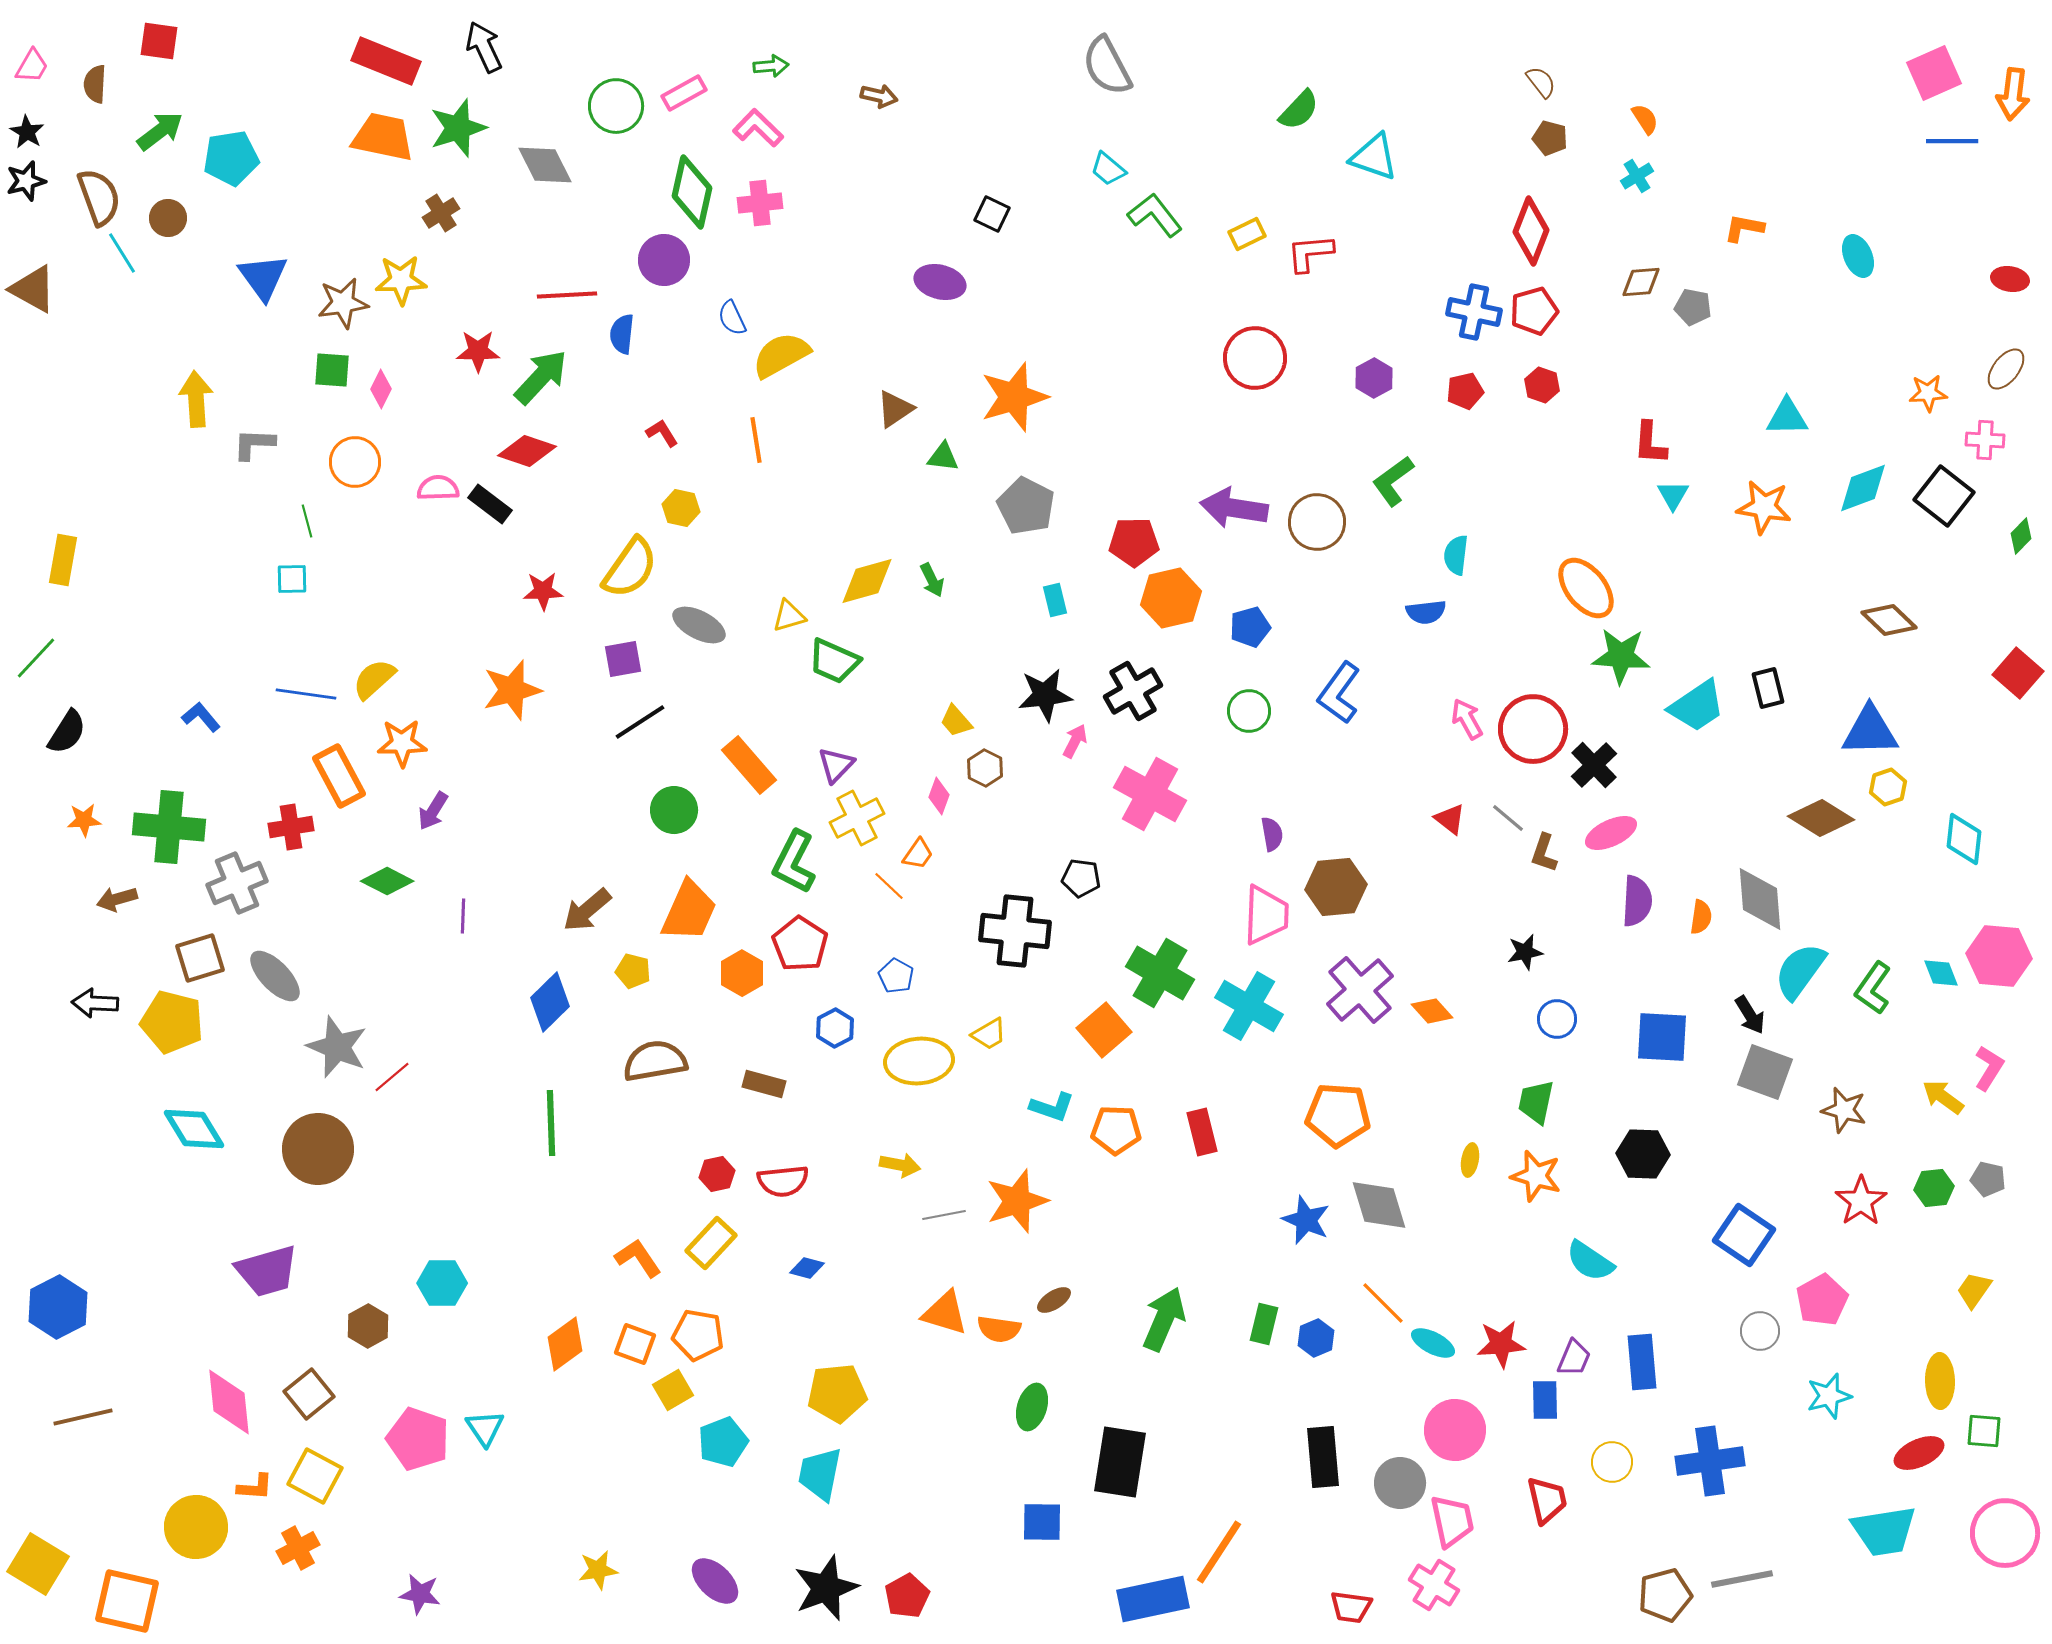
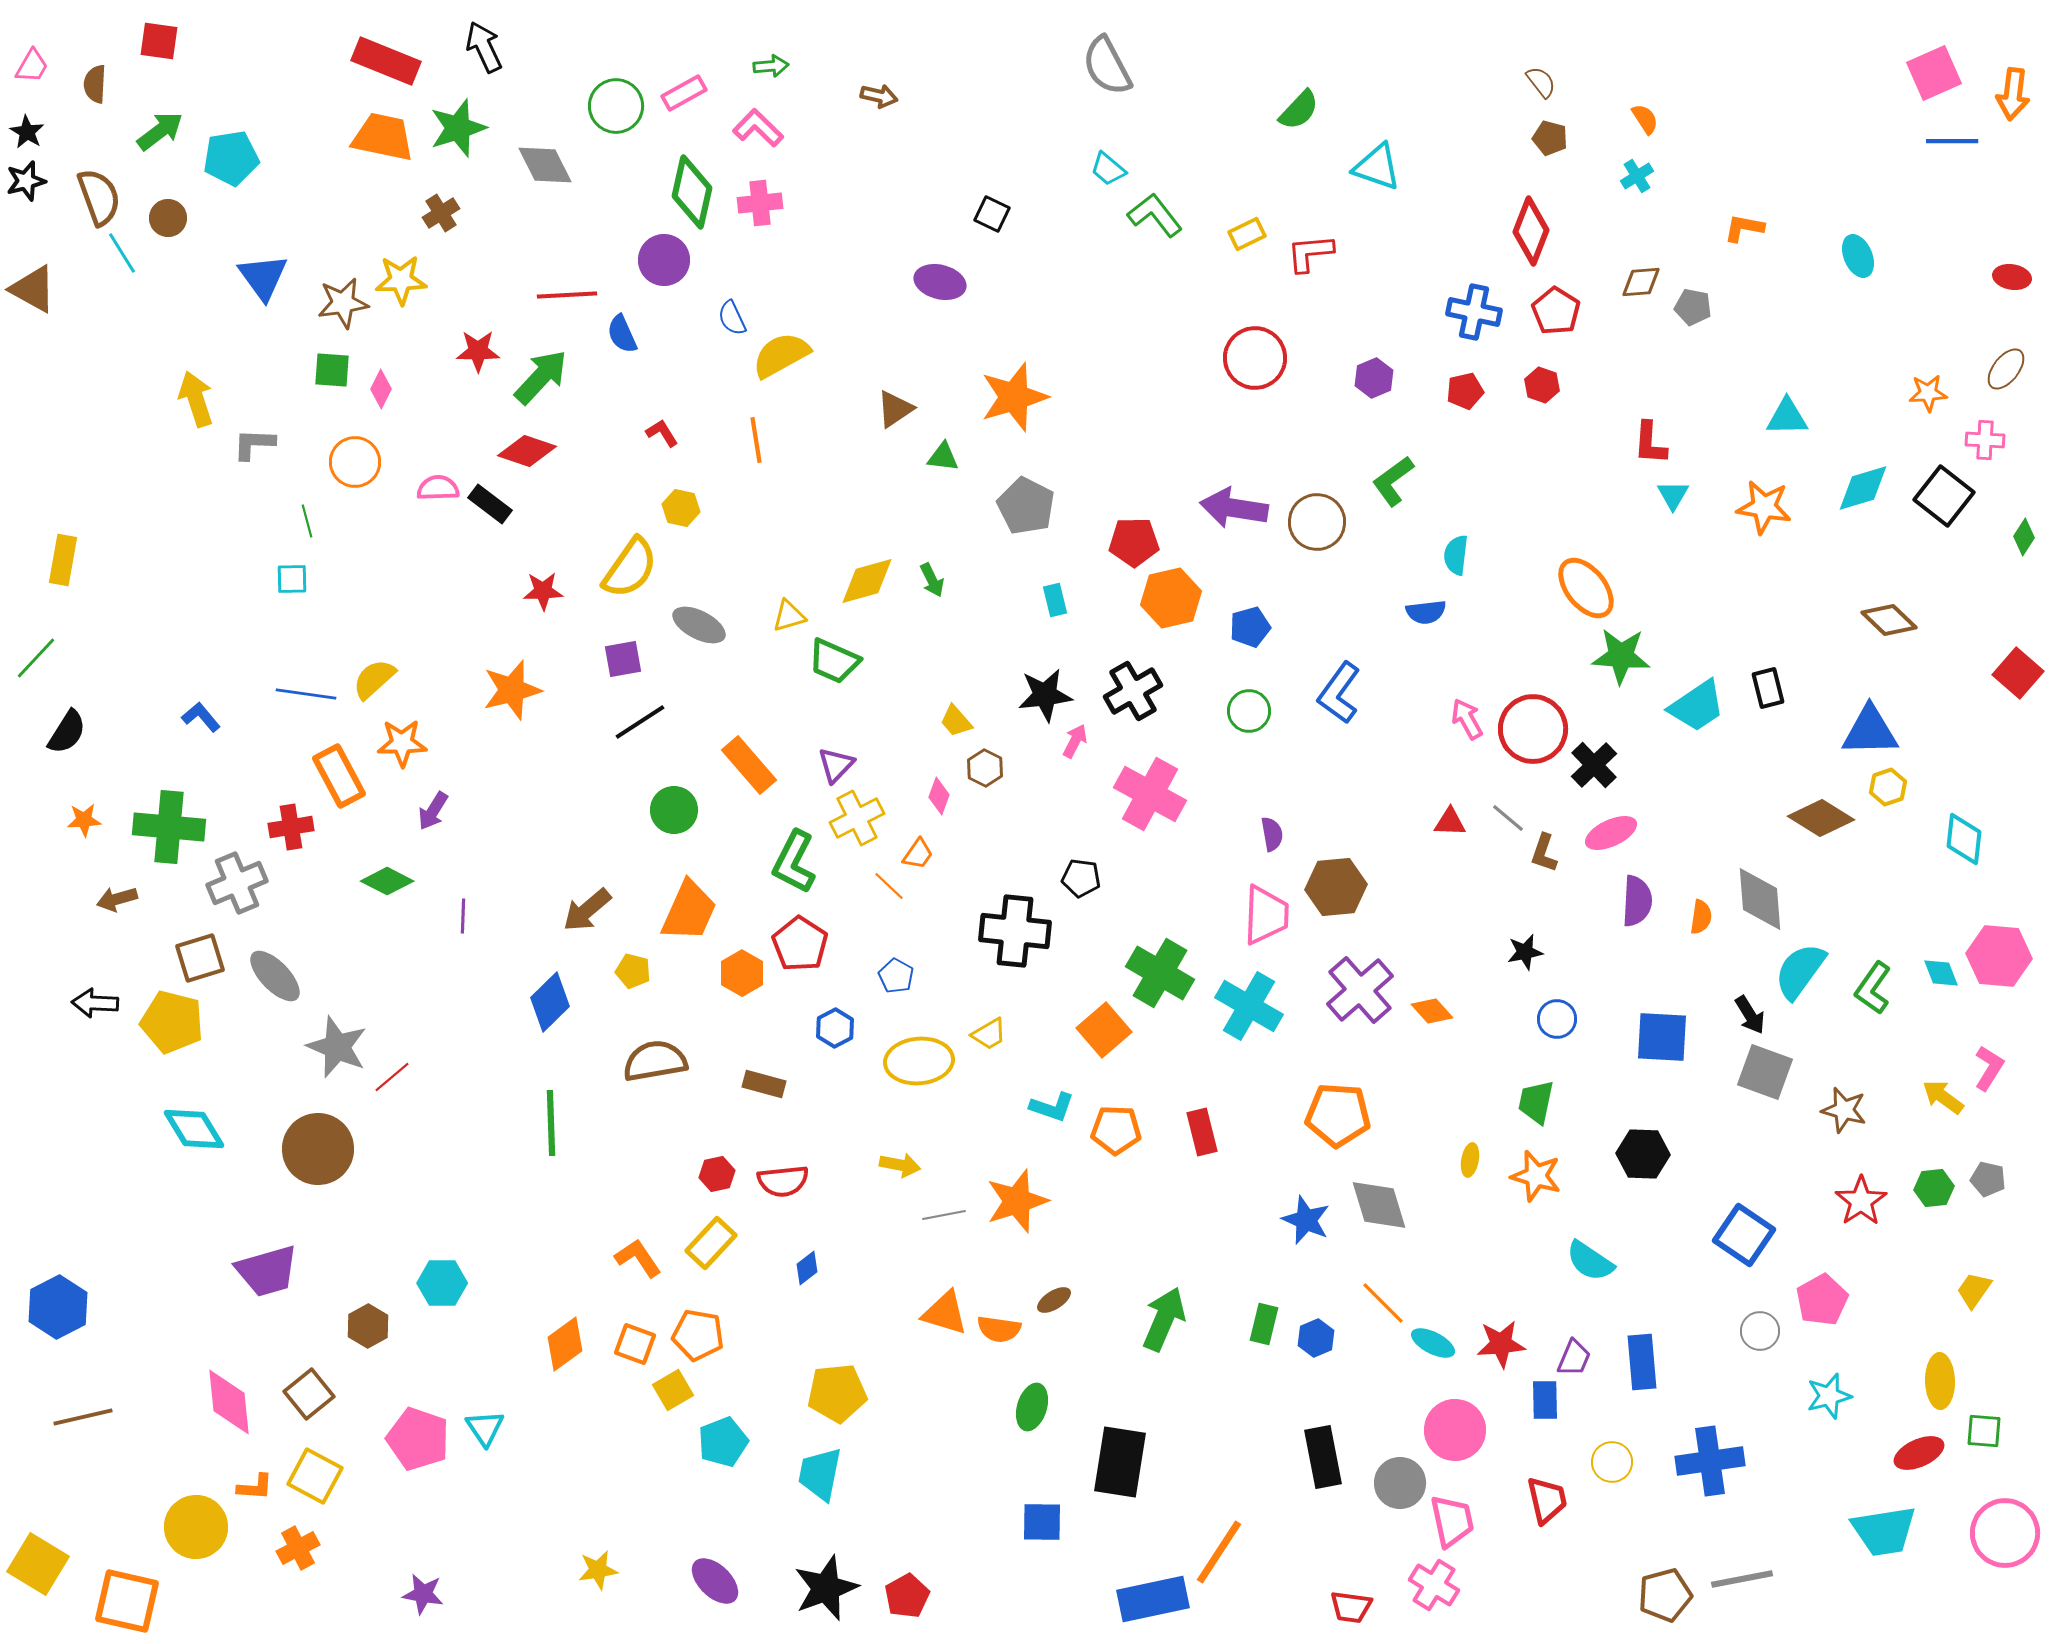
cyan triangle at (1374, 157): moved 3 px right, 10 px down
red ellipse at (2010, 279): moved 2 px right, 2 px up
red pentagon at (1534, 311): moved 22 px right; rotated 24 degrees counterclockwise
blue semicircle at (622, 334): rotated 30 degrees counterclockwise
purple hexagon at (1374, 378): rotated 6 degrees clockwise
yellow arrow at (196, 399): rotated 14 degrees counterclockwise
cyan diamond at (1863, 488): rotated 4 degrees clockwise
green diamond at (2021, 536): moved 3 px right, 1 px down; rotated 12 degrees counterclockwise
red triangle at (1450, 819): moved 3 px down; rotated 36 degrees counterclockwise
blue diamond at (807, 1268): rotated 52 degrees counterclockwise
black rectangle at (1323, 1457): rotated 6 degrees counterclockwise
purple star at (420, 1594): moved 3 px right
